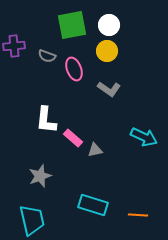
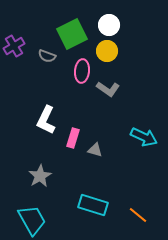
green square: moved 9 px down; rotated 16 degrees counterclockwise
purple cross: rotated 25 degrees counterclockwise
pink ellipse: moved 8 px right, 2 px down; rotated 25 degrees clockwise
gray L-shape: moved 1 px left
white L-shape: rotated 20 degrees clockwise
pink rectangle: rotated 66 degrees clockwise
gray triangle: rotated 28 degrees clockwise
gray star: rotated 10 degrees counterclockwise
orange line: rotated 36 degrees clockwise
cyan trapezoid: rotated 16 degrees counterclockwise
